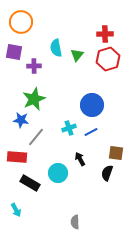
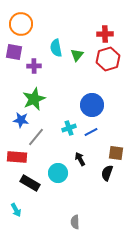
orange circle: moved 2 px down
